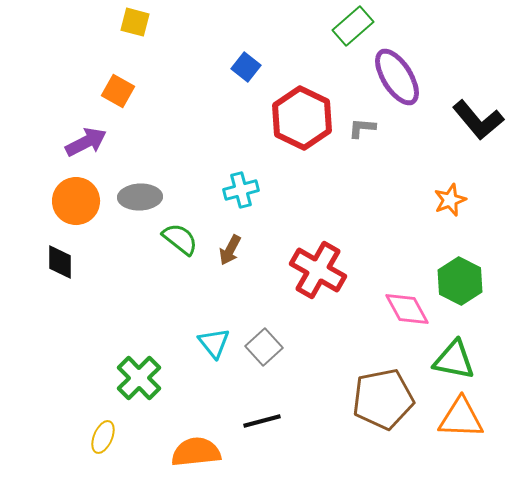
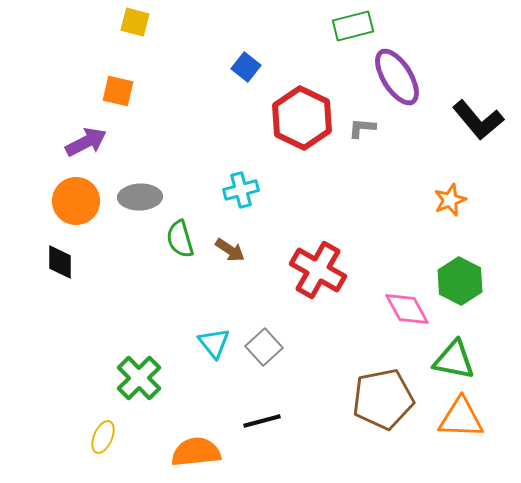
green rectangle: rotated 27 degrees clockwise
orange square: rotated 16 degrees counterclockwise
green semicircle: rotated 144 degrees counterclockwise
brown arrow: rotated 84 degrees counterclockwise
